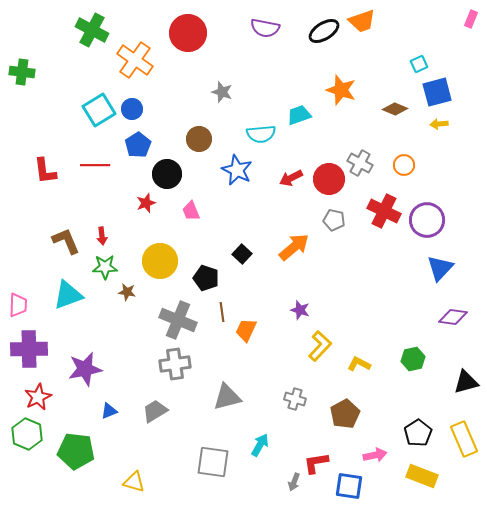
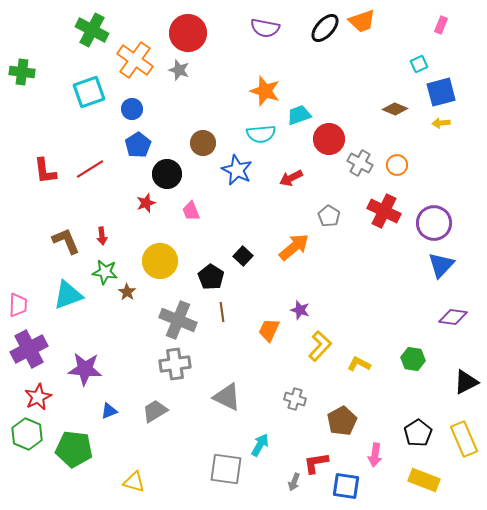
pink rectangle at (471, 19): moved 30 px left, 6 px down
black ellipse at (324, 31): moved 1 px right, 3 px up; rotated 16 degrees counterclockwise
orange star at (341, 90): moved 76 px left, 1 px down
gray star at (222, 92): moved 43 px left, 22 px up
blue square at (437, 92): moved 4 px right
cyan square at (99, 110): moved 10 px left, 18 px up; rotated 12 degrees clockwise
yellow arrow at (439, 124): moved 2 px right, 1 px up
brown circle at (199, 139): moved 4 px right, 4 px down
red line at (95, 165): moved 5 px left, 4 px down; rotated 32 degrees counterclockwise
orange circle at (404, 165): moved 7 px left
red circle at (329, 179): moved 40 px up
gray pentagon at (334, 220): moved 5 px left, 4 px up; rotated 20 degrees clockwise
purple circle at (427, 220): moved 7 px right, 3 px down
black square at (242, 254): moved 1 px right, 2 px down
green star at (105, 267): moved 5 px down; rotated 10 degrees clockwise
blue triangle at (440, 268): moved 1 px right, 3 px up
black pentagon at (206, 278): moved 5 px right, 1 px up; rotated 15 degrees clockwise
brown star at (127, 292): rotated 24 degrees clockwise
orange trapezoid at (246, 330): moved 23 px right
purple cross at (29, 349): rotated 27 degrees counterclockwise
green hexagon at (413, 359): rotated 20 degrees clockwise
purple star at (85, 369): rotated 16 degrees clockwise
black triangle at (466, 382): rotated 12 degrees counterclockwise
gray triangle at (227, 397): rotated 40 degrees clockwise
brown pentagon at (345, 414): moved 3 px left, 7 px down
green pentagon at (76, 451): moved 2 px left, 2 px up
pink arrow at (375, 455): rotated 110 degrees clockwise
gray square at (213, 462): moved 13 px right, 7 px down
yellow rectangle at (422, 476): moved 2 px right, 4 px down
blue square at (349, 486): moved 3 px left
